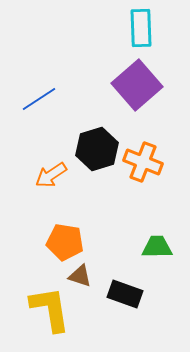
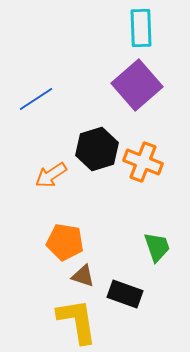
blue line: moved 3 px left
green trapezoid: rotated 72 degrees clockwise
brown triangle: moved 3 px right
yellow L-shape: moved 27 px right, 12 px down
